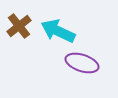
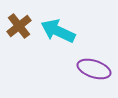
purple ellipse: moved 12 px right, 6 px down
